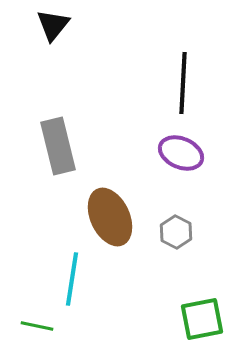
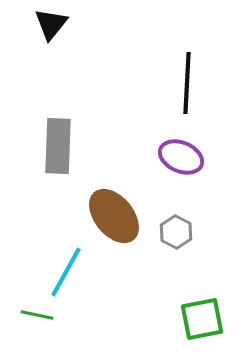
black triangle: moved 2 px left, 1 px up
black line: moved 4 px right
gray rectangle: rotated 16 degrees clockwise
purple ellipse: moved 4 px down
brown ellipse: moved 4 px right, 1 px up; rotated 14 degrees counterclockwise
cyan line: moved 6 px left, 7 px up; rotated 20 degrees clockwise
green line: moved 11 px up
